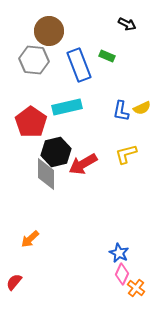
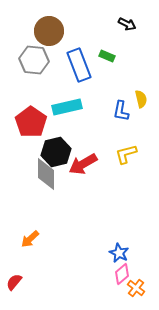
yellow semicircle: moved 1 px left, 9 px up; rotated 78 degrees counterclockwise
pink diamond: rotated 25 degrees clockwise
